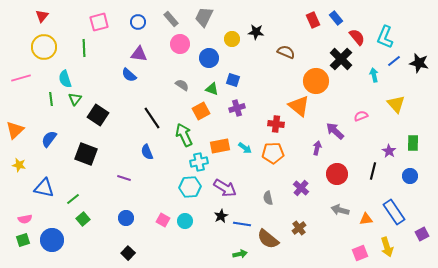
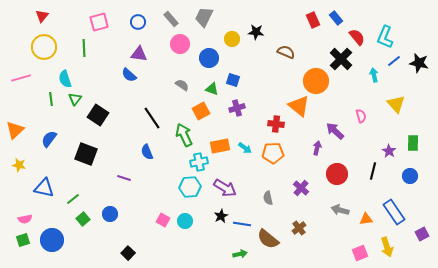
pink semicircle at (361, 116): rotated 96 degrees clockwise
blue circle at (126, 218): moved 16 px left, 4 px up
